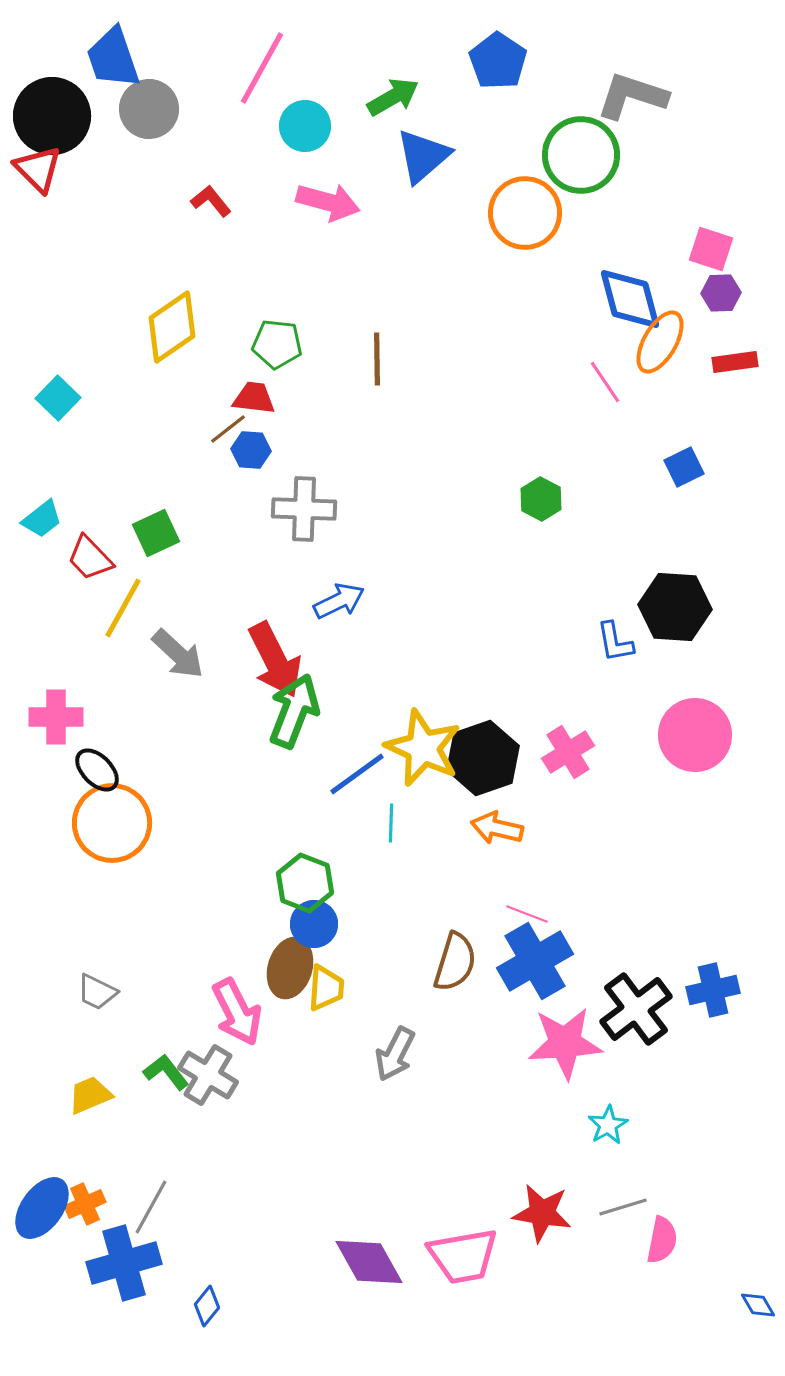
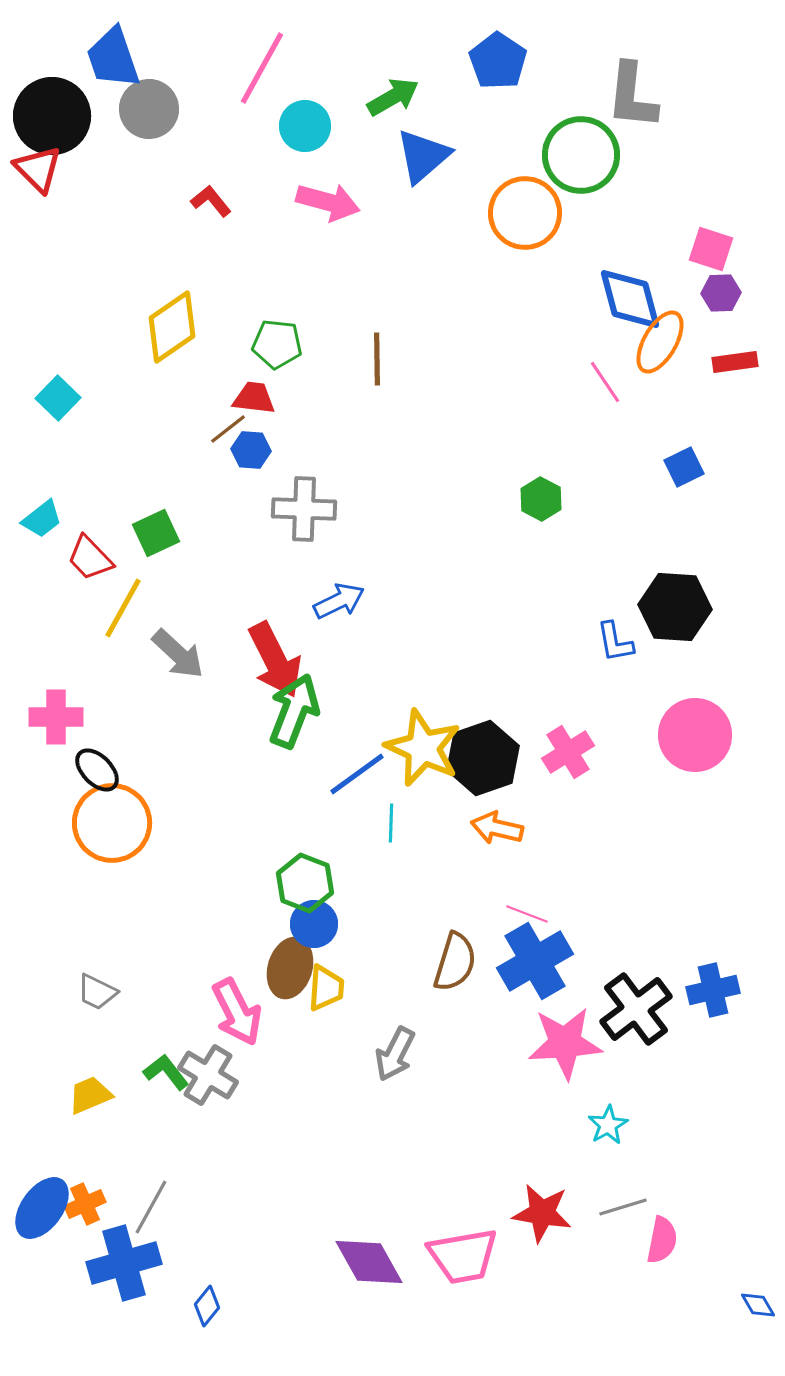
gray L-shape at (632, 96): rotated 102 degrees counterclockwise
